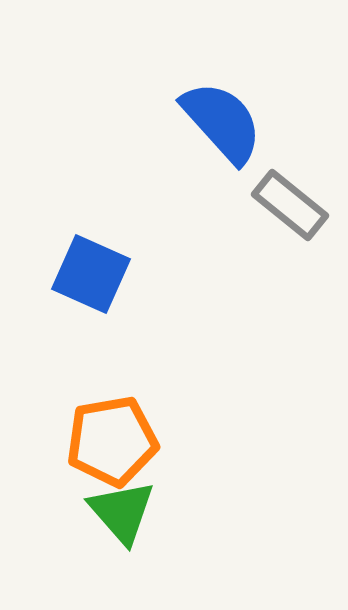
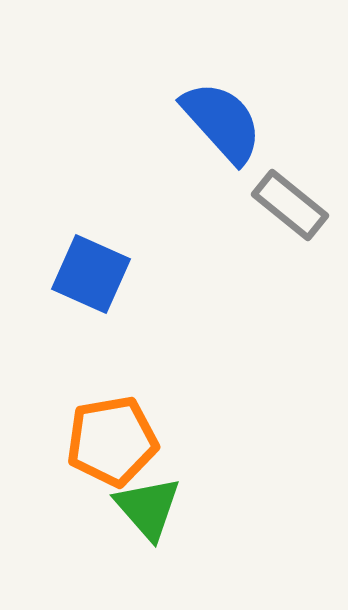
green triangle: moved 26 px right, 4 px up
